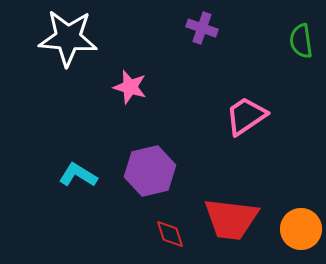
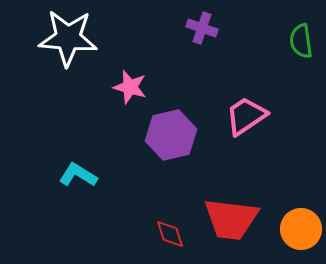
purple hexagon: moved 21 px right, 36 px up
